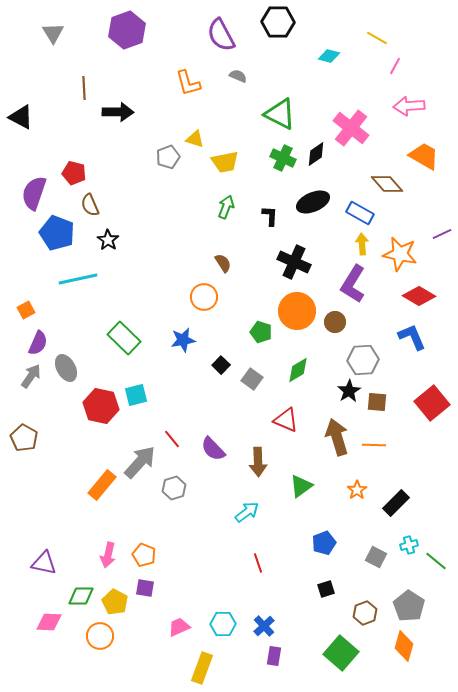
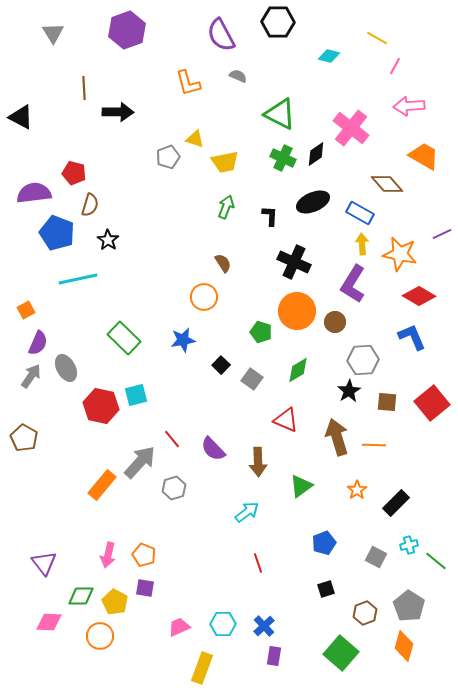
purple semicircle at (34, 193): rotated 64 degrees clockwise
brown semicircle at (90, 205): rotated 140 degrees counterclockwise
brown square at (377, 402): moved 10 px right
purple triangle at (44, 563): rotated 40 degrees clockwise
